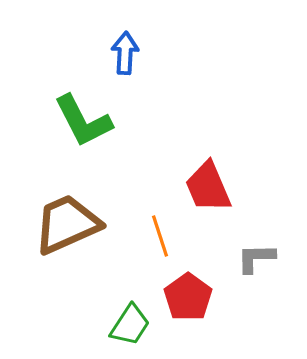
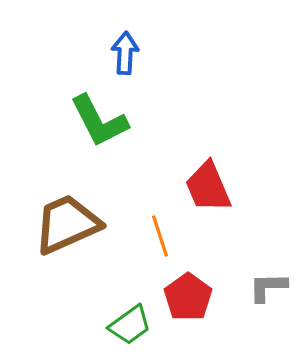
green L-shape: moved 16 px right
gray L-shape: moved 12 px right, 29 px down
green trapezoid: rotated 21 degrees clockwise
